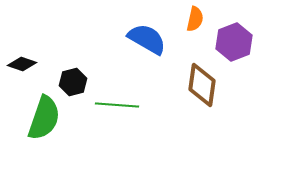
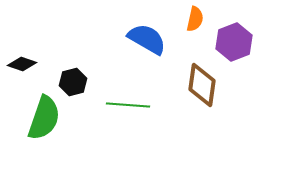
green line: moved 11 px right
